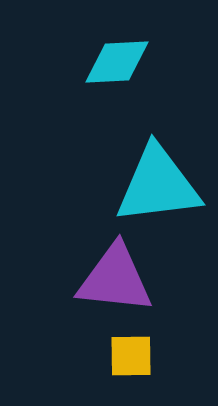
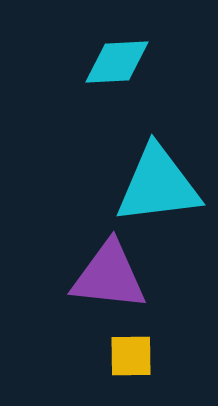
purple triangle: moved 6 px left, 3 px up
